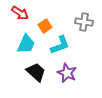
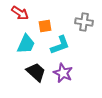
orange square: rotated 24 degrees clockwise
purple star: moved 4 px left
